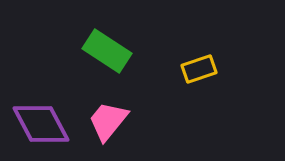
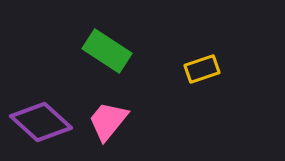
yellow rectangle: moved 3 px right
purple diamond: moved 2 px up; rotated 20 degrees counterclockwise
